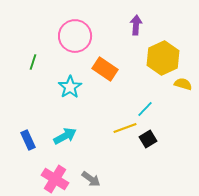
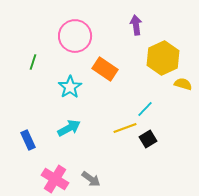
purple arrow: rotated 12 degrees counterclockwise
cyan arrow: moved 4 px right, 8 px up
